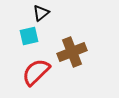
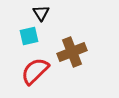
black triangle: rotated 24 degrees counterclockwise
red semicircle: moved 1 px left, 1 px up
